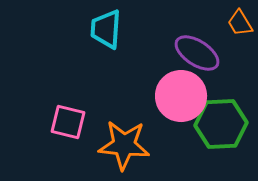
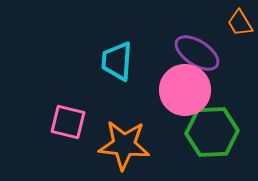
cyan trapezoid: moved 11 px right, 32 px down
pink circle: moved 4 px right, 6 px up
green hexagon: moved 9 px left, 8 px down
